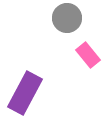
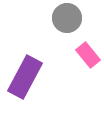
purple rectangle: moved 16 px up
